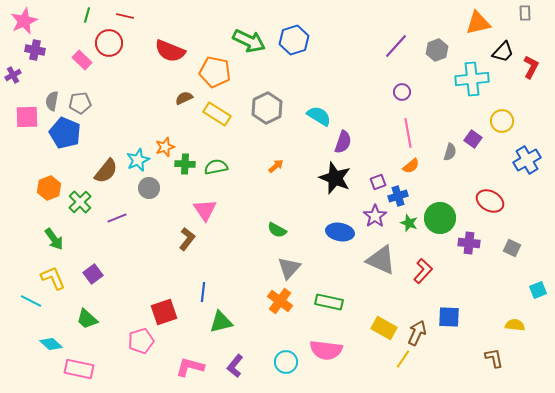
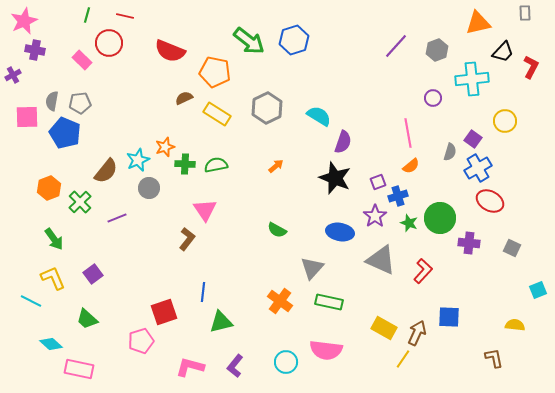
green arrow at (249, 41): rotated 12 degrees clockwise
purple circle at (402, 92): moved 31 px right, 6 px down
yellow circle at (502, 121): moved 3 px right
blue cross at (527, 160): moved 49 px left, 8 px down
green semicircle at (216, 167): moved 2 px up
gray triangle at (289, 268): moved 23 px right
